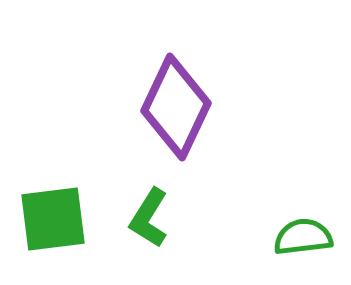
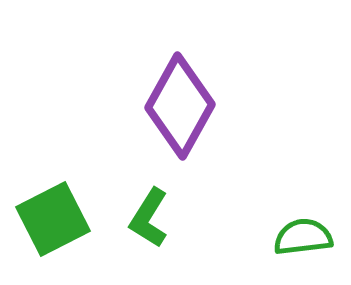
purple diamond: moved 4 px right, 1 px up; rotated 4 degrees clockwise
green square: rotated 20 degrees counterclockwise
